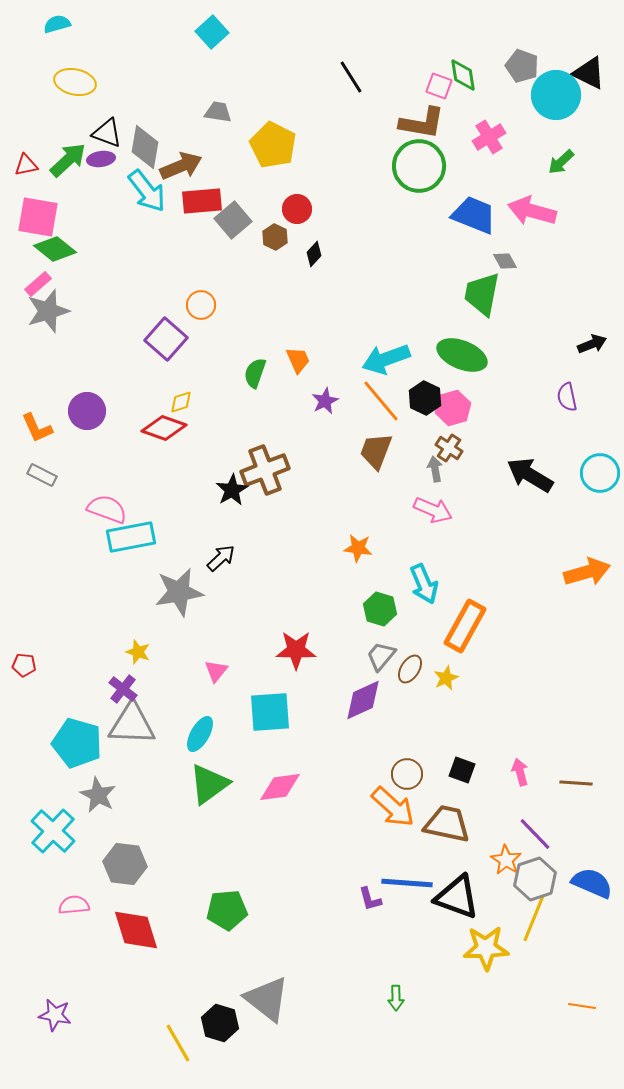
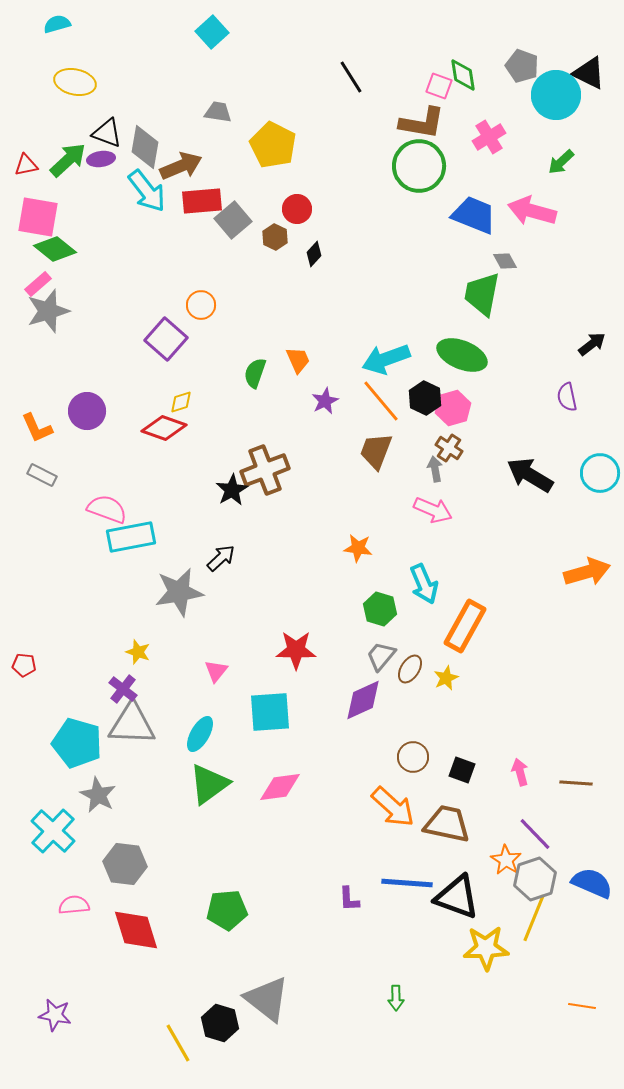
black arrow at (592, 344): rotated 16 degrees counterclockwise
brown circle at (407, 774): moved 6 px right, 17 px up
purple L-shape at (370, 899): moved 21 px left; rotated 12 degrees clockwise
